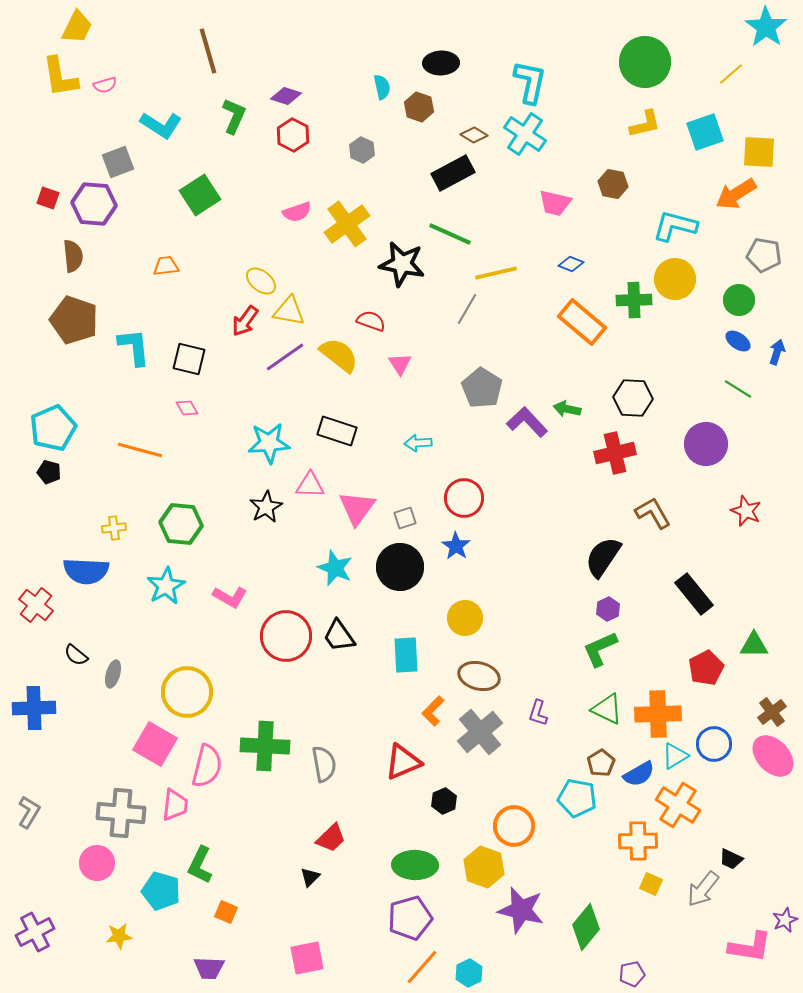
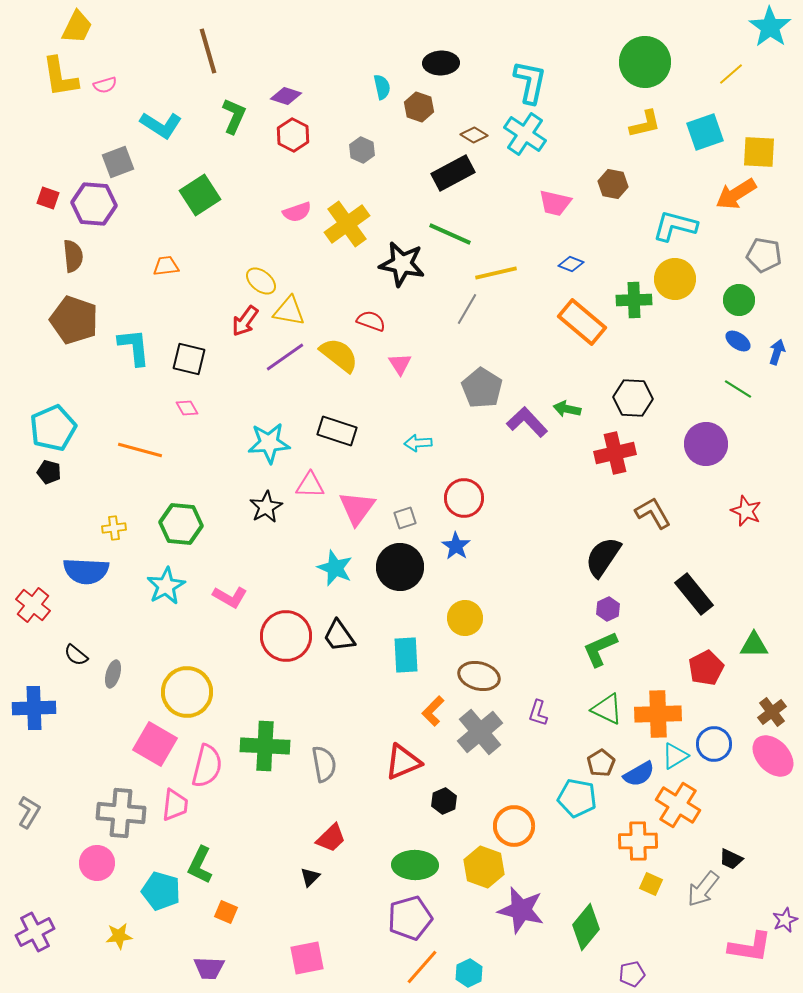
cyan star at (766, 27): moved 4 px right
red cross at (36, 605): moved 3 px left
